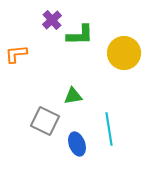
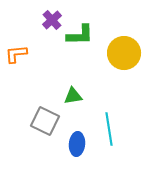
blue ellipse: rotated 25 degrees clockwise
